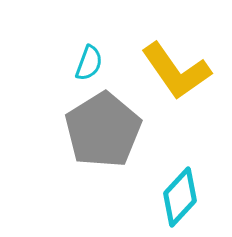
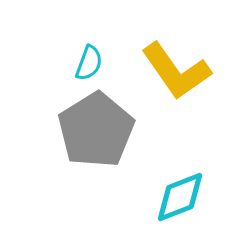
gray pentagon: moved 7 px left
cyan diamond: rotated 26 degrees clockwise
